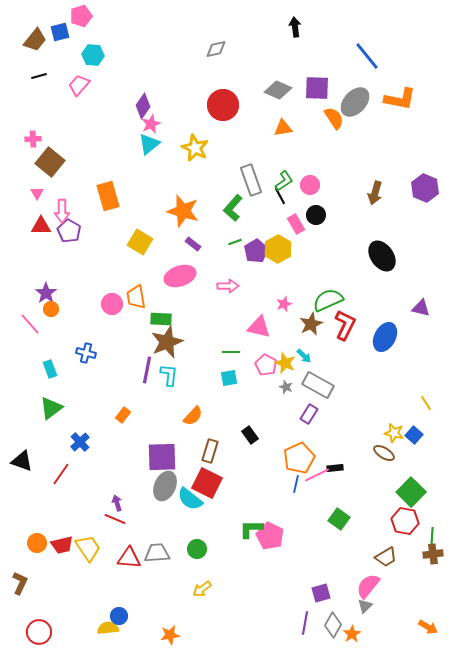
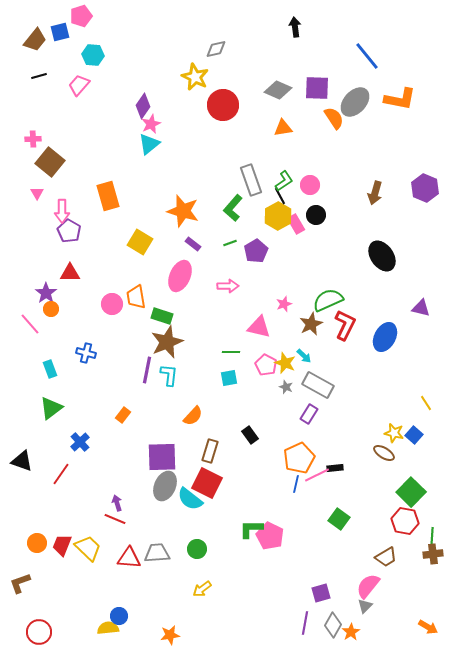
yellow star at (195, 148): moved 71 px up
red triangle at (41, 226): moved 29 px right, 47 px down
green line at (235, 242): moved 5 px left, 1 px down
yellow hexagon at (278, 249): moved 33 px up
pink ellipse at (180, 276): rotated 48 degrees counterclockwise
green rectangle at (161, 319): moved 1 px right, 3 px up; rotated 15 degrees clockwise
red trapezoid at (62, 545): rotated 125 degrees clockwise
yellow trapezoid at (88, 548): rotated 12 degrees counterclockwise
brown L-shape at (20, 583): rotated 135 degrees counterclockwise
orange star at (352, 634): moved 1 px left, 2 px up
